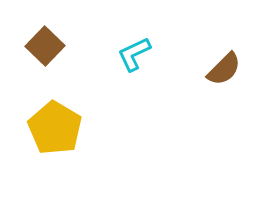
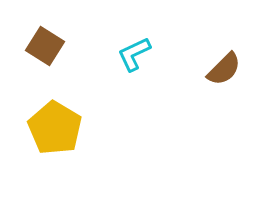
brown square: rotated 12 degrees counterclockwise
